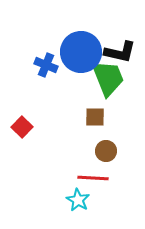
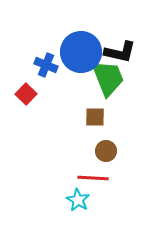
red square: moved 4 px right, 33 px up
